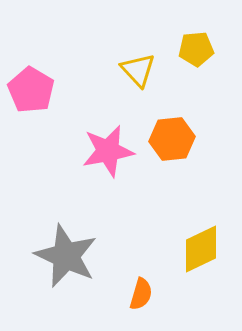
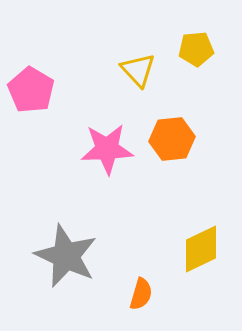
pink star: moved 1 px left, 2 px up; rotated 8 degrees clockwise
